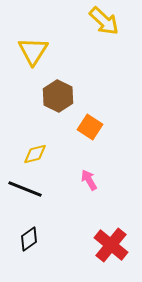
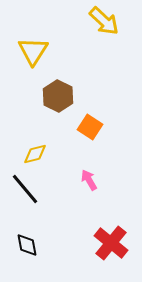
black line: rotated 28 degrees clockwise
black diamond: moved 2 px left, 6 px down; rotated 65 degrees counterclockwise
red cross: moved 2 px up
